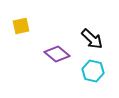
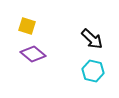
yellow square: moved 6 px right; rotated 30 degrees clockwise
purple diamond: moved 24 px left
